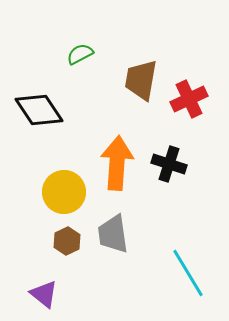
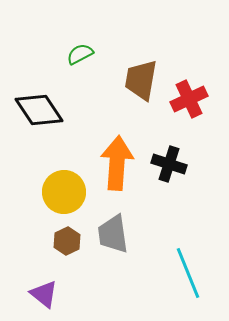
cyan line: rotated 9 degrees clockwise
